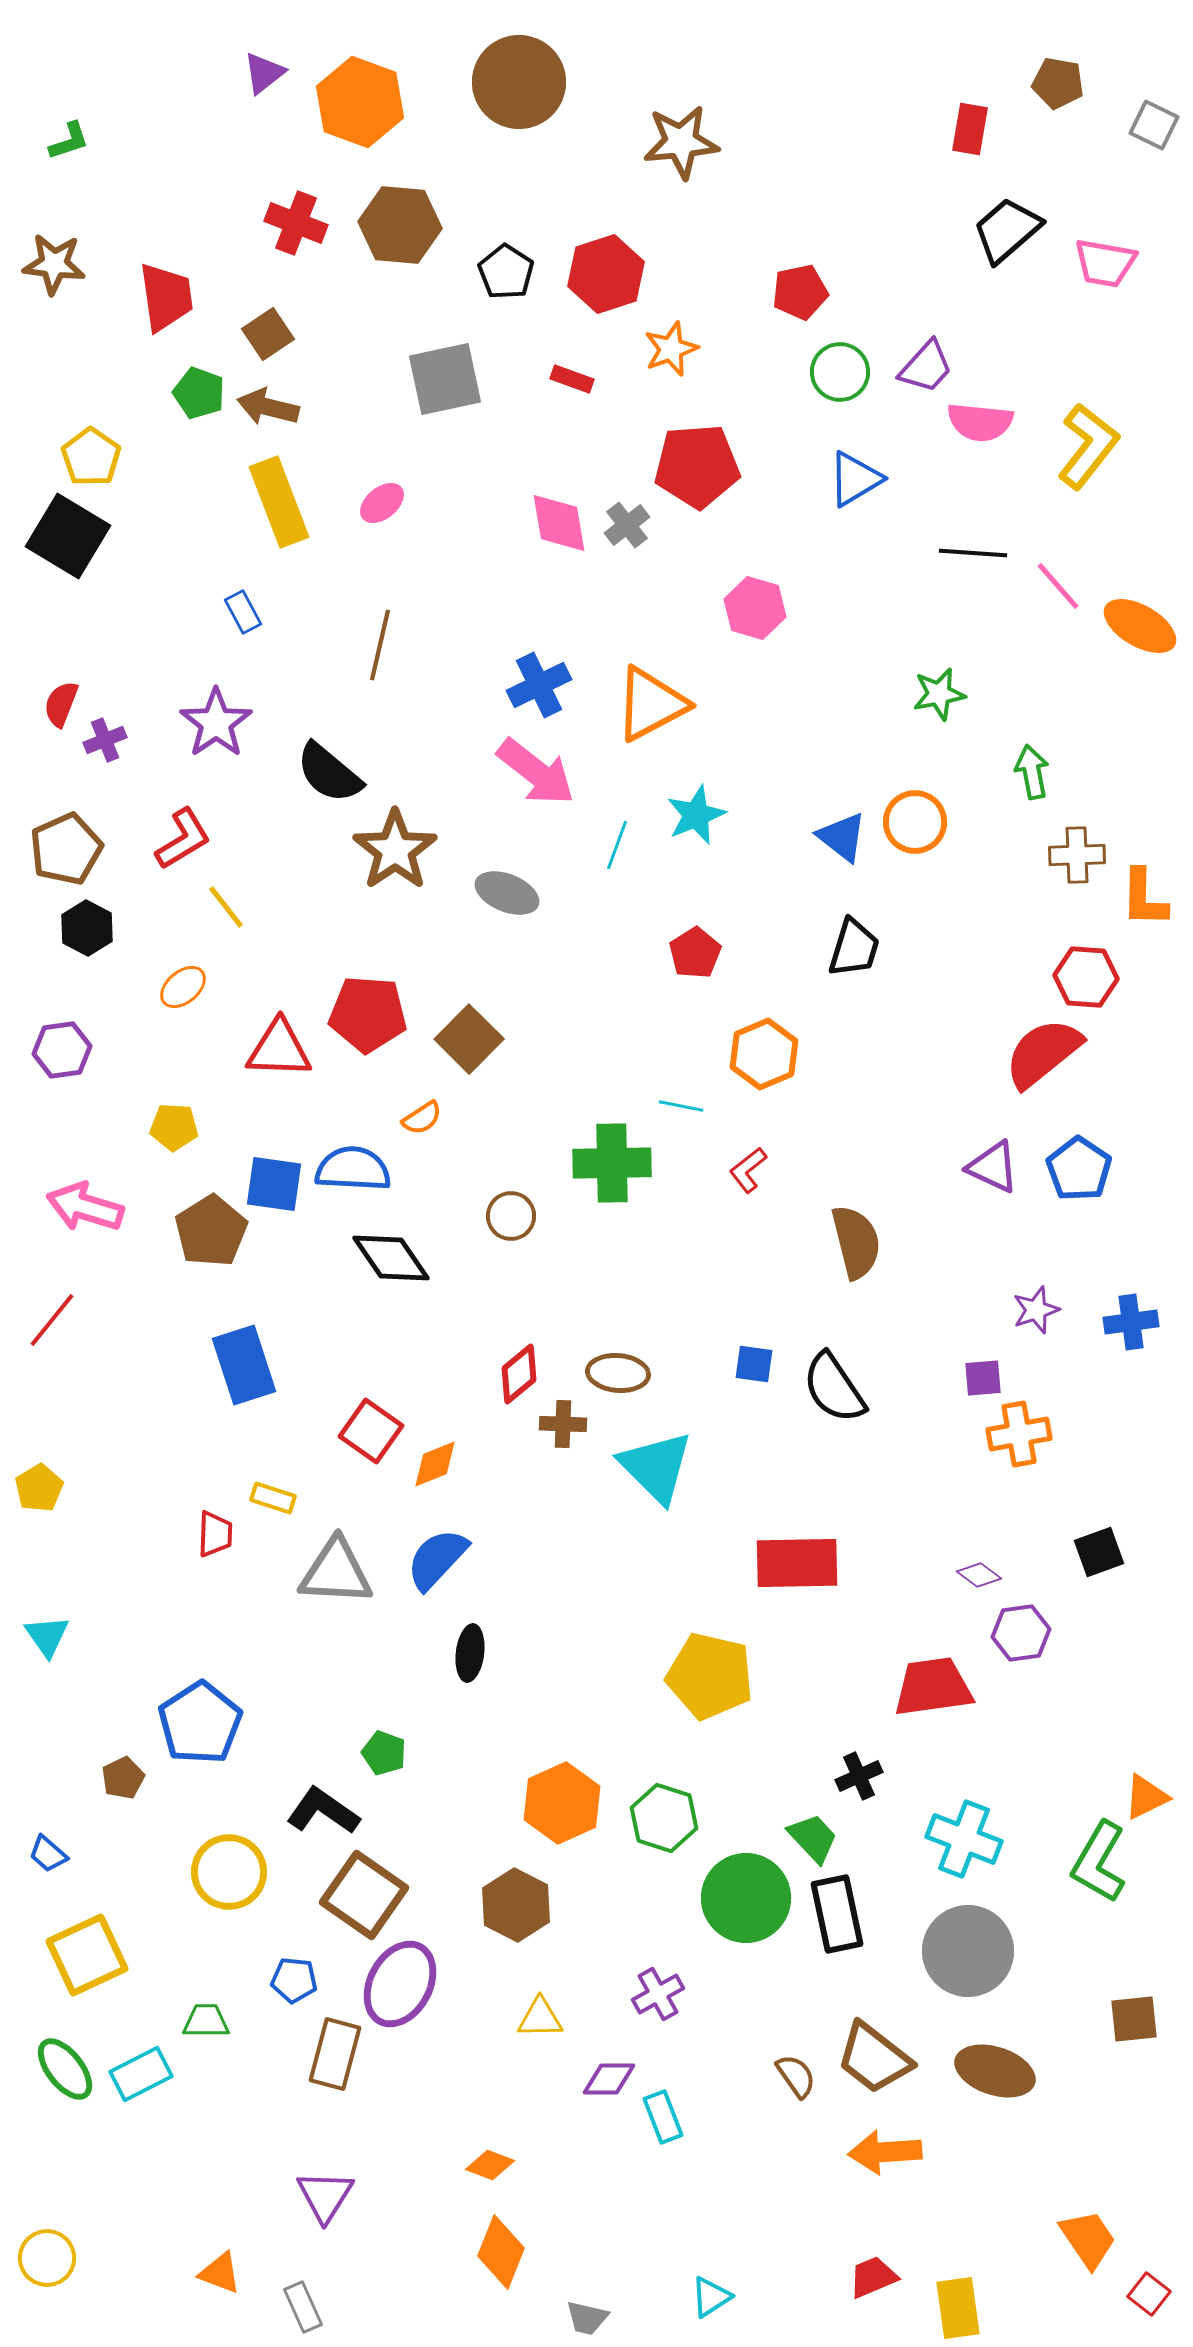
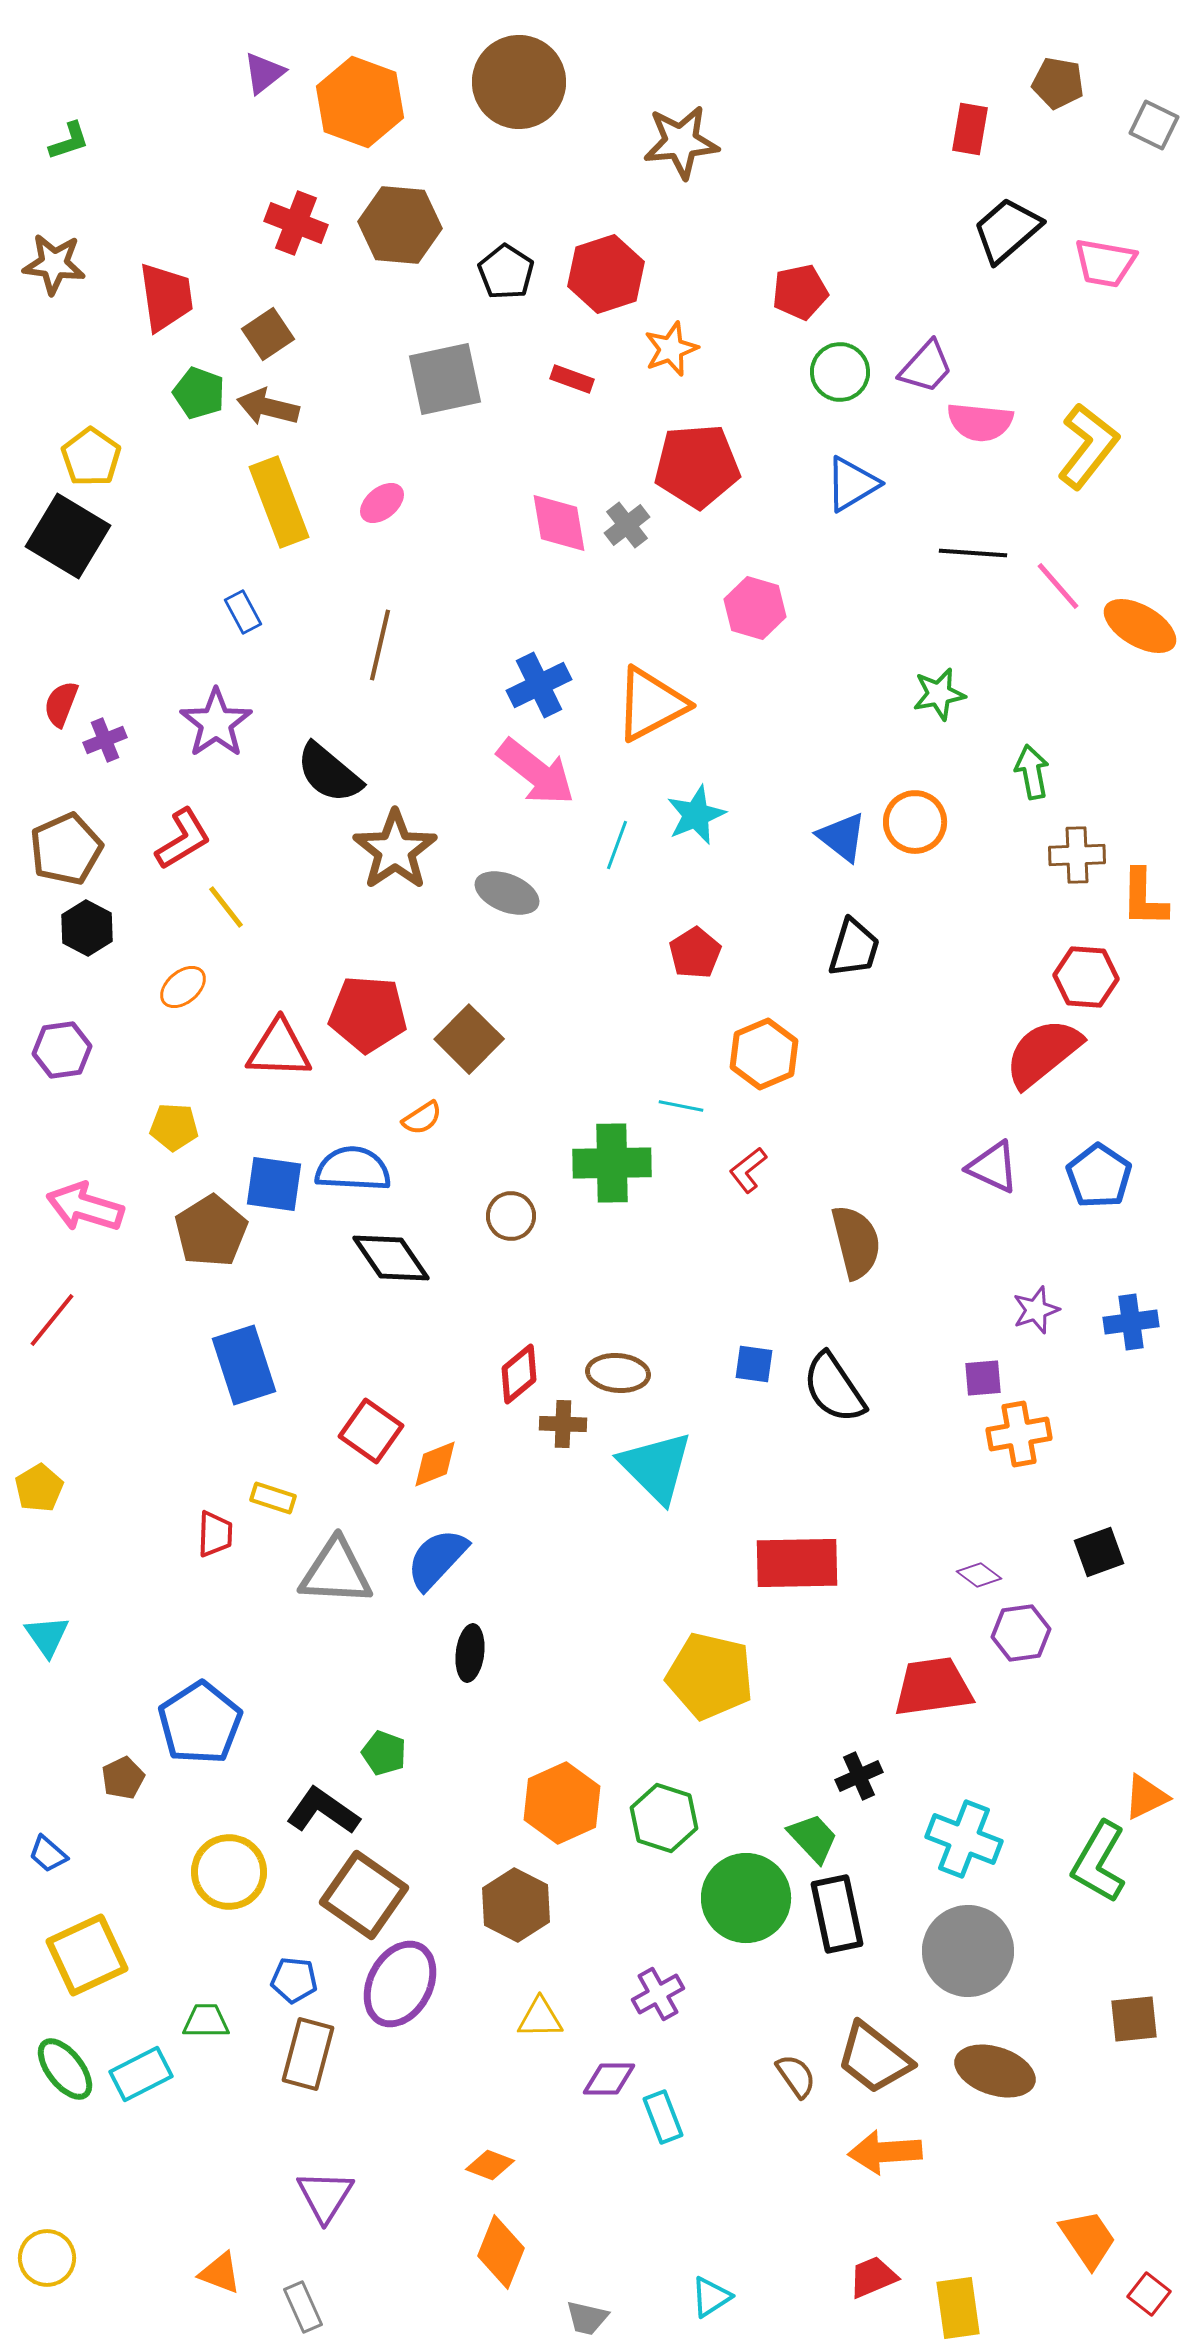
blue triangle at (855, 479): moved 3 px left, 5 px down
blue pentagon at (1079, 1169): moved 20 px right, 7 px down
brown rectangle at (335, 2054): moved 27 px left
